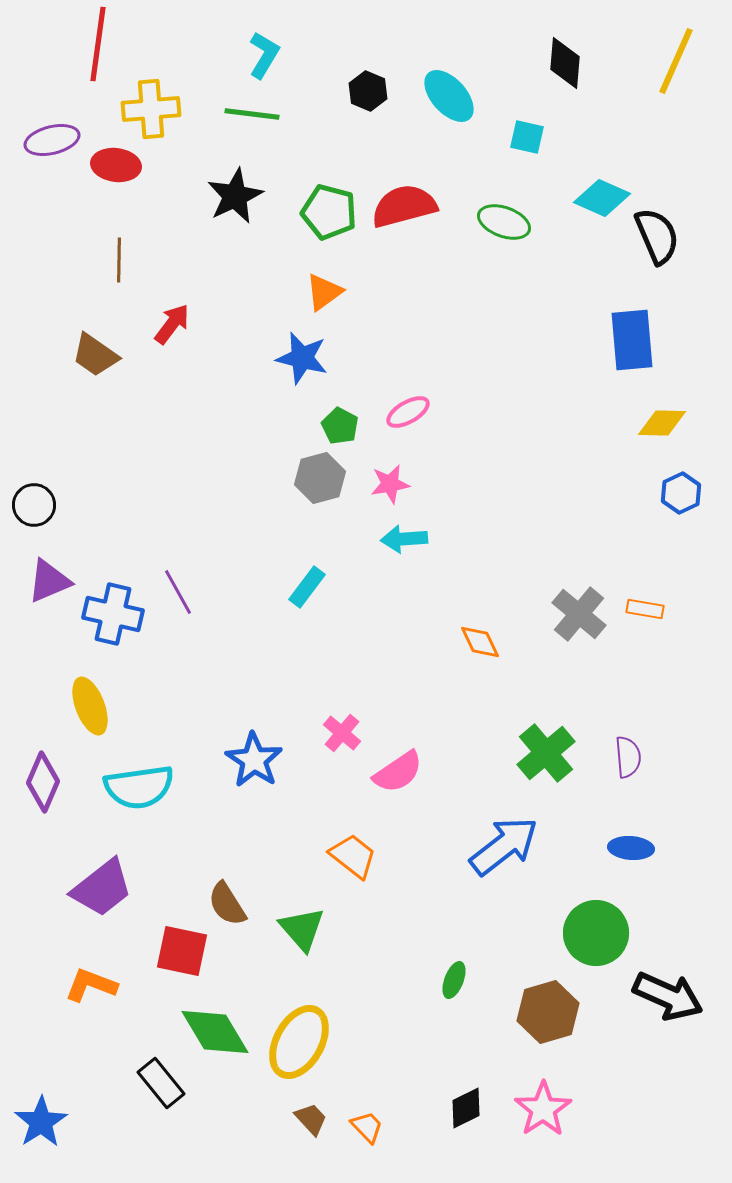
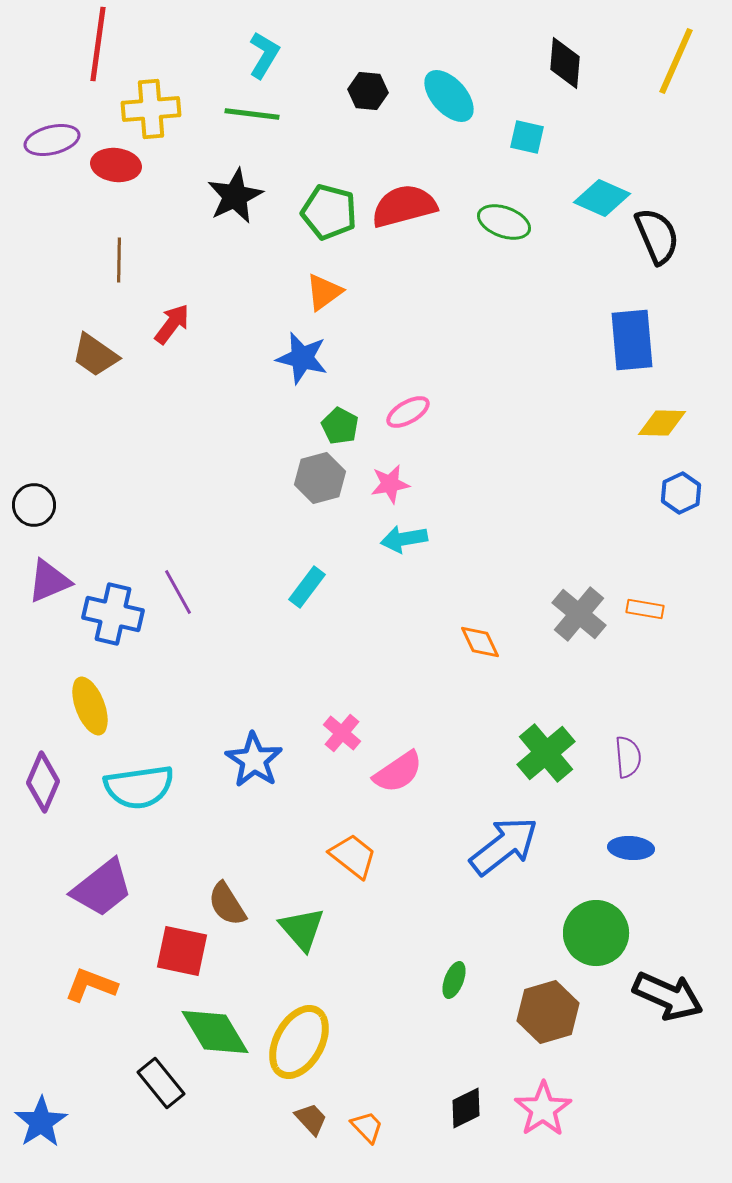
black hexagon at (368, 91): rotated 18 degrees counterclockwise
cyan arrow at (404, 539): rotated 6 degrees counterclockwise
